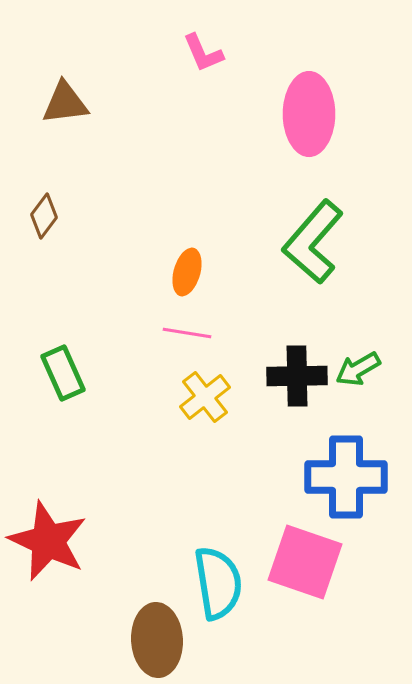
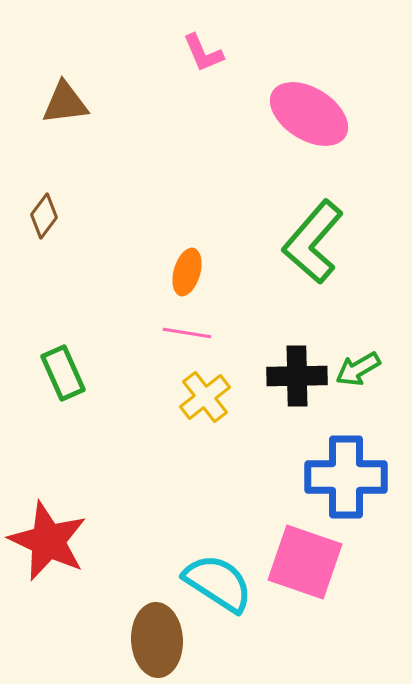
pink ellipse: rotated 58 degrees counterclockwise
cyan semicircle: rotated 48 degrees counterclockwise
